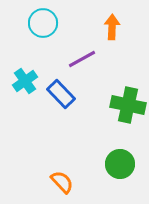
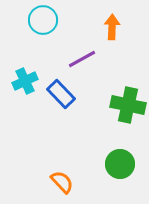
cyan circle: moved 3 px up
cyan cross: rotated 10 degrees clockwise
